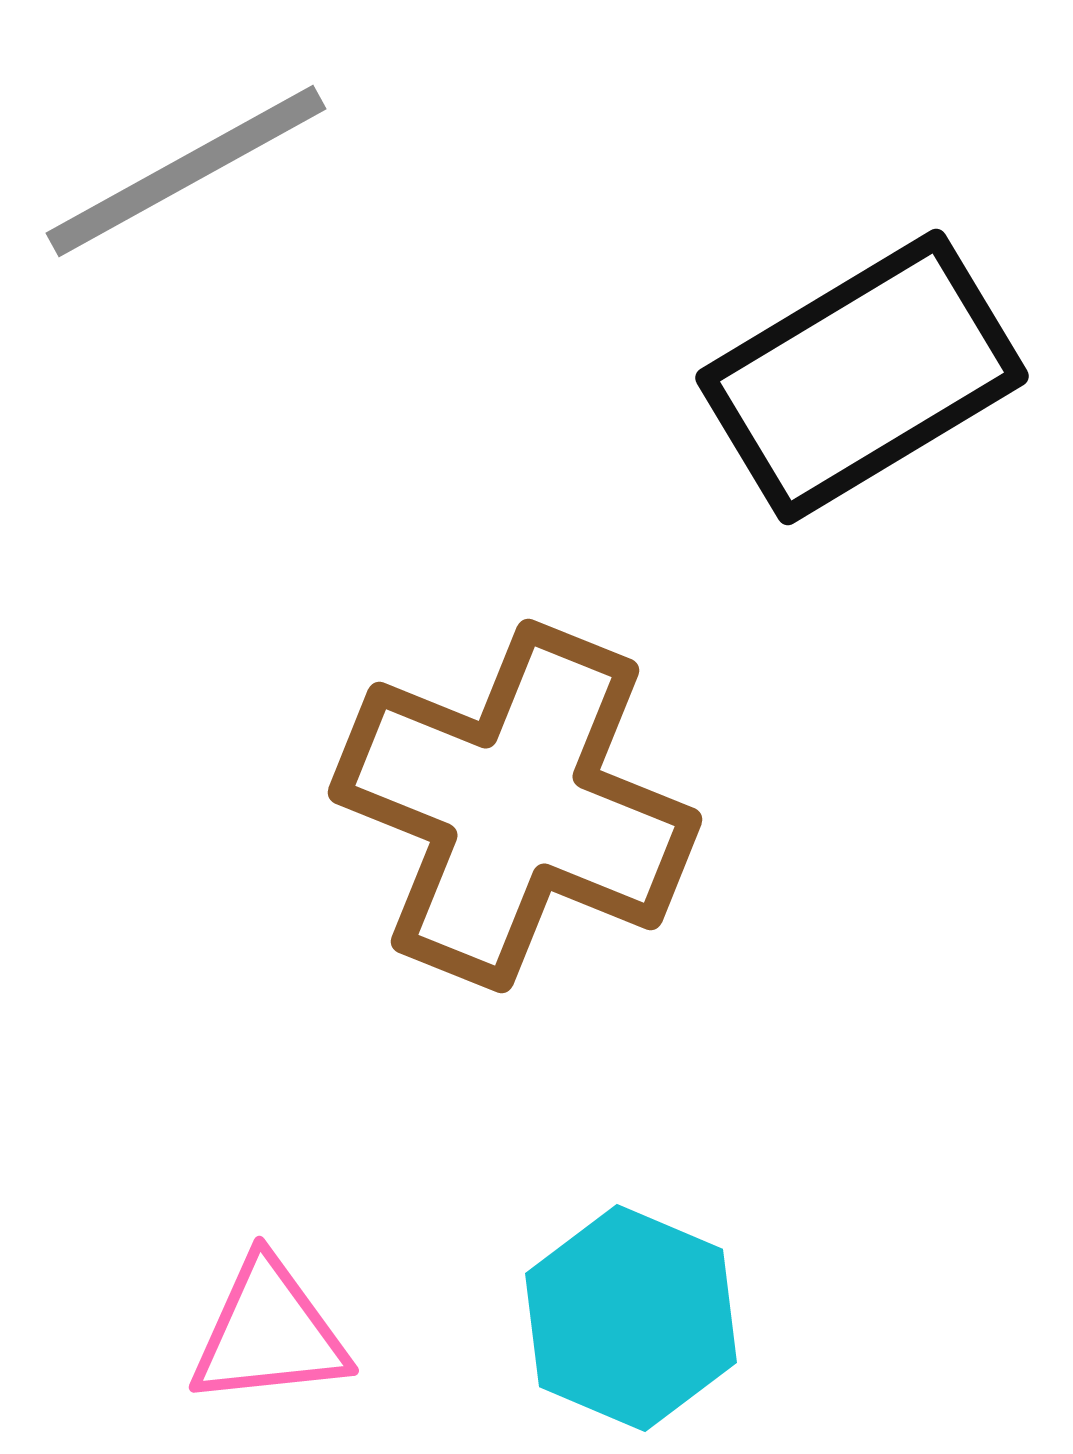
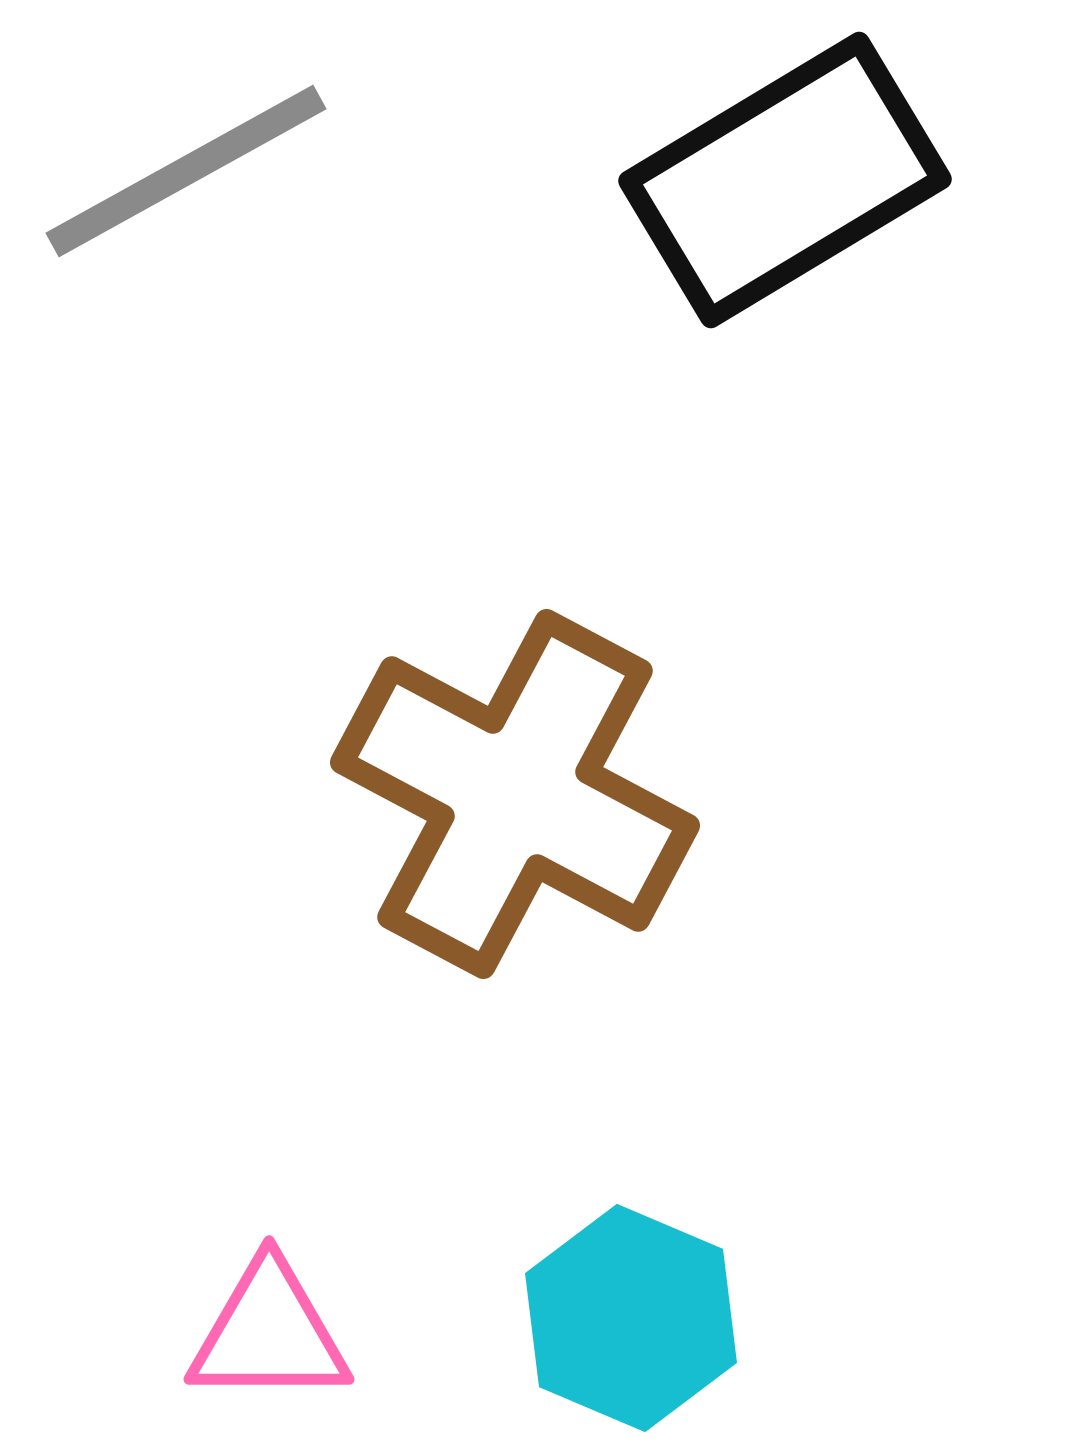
black rectangle: moved 77 px left, 197 px up
brown cross: moved 12 px up; rotated 6 degrees clockwise
pink triangle: rotated 6 degrees clockwise
